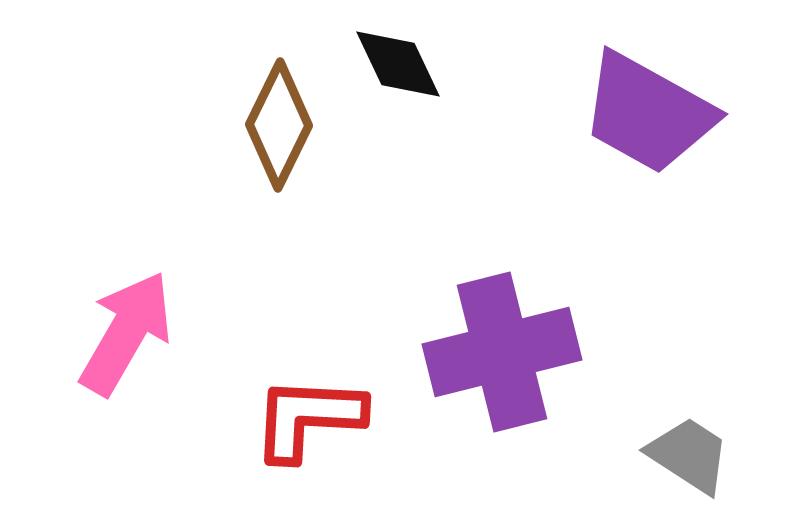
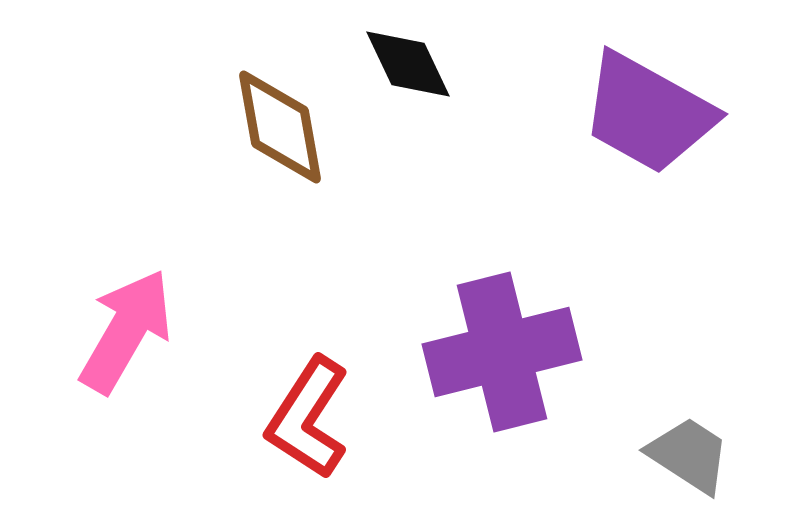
black diamond: moved 10 px right
brown diamond: moved 1 px right, 2 px down; rotated 36 degrees counterclockwise
pink arrow: moved 2 px up
red L-shape: rotated 60 degrees counterclockwise
